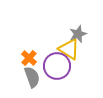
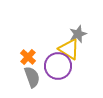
orange cross: moved 1 px left, 1 px up
purple circle: moved 1 px right
